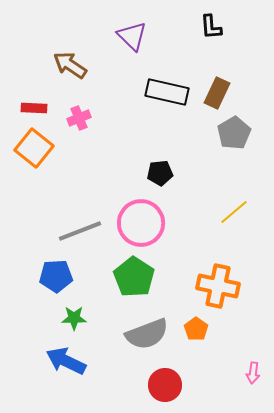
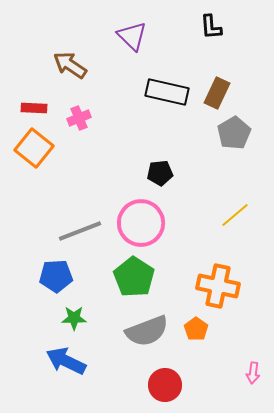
yellow line: moved 1 px right, 3 px down
gray semicircle: moved 3 px up
